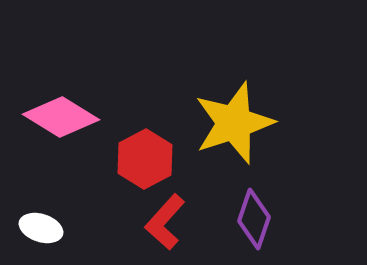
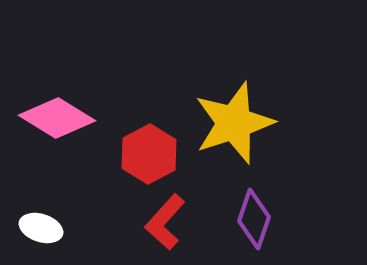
pink diamond: moved 4 px left, 1 px down
red hexagon: moved 4 px right, 5 px up
